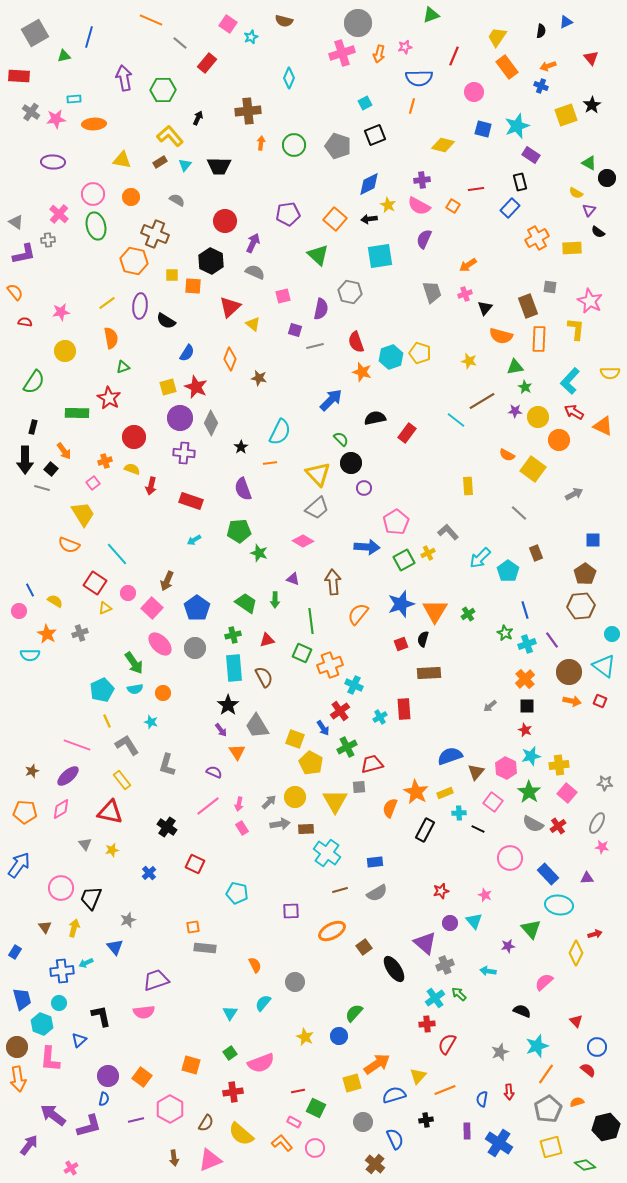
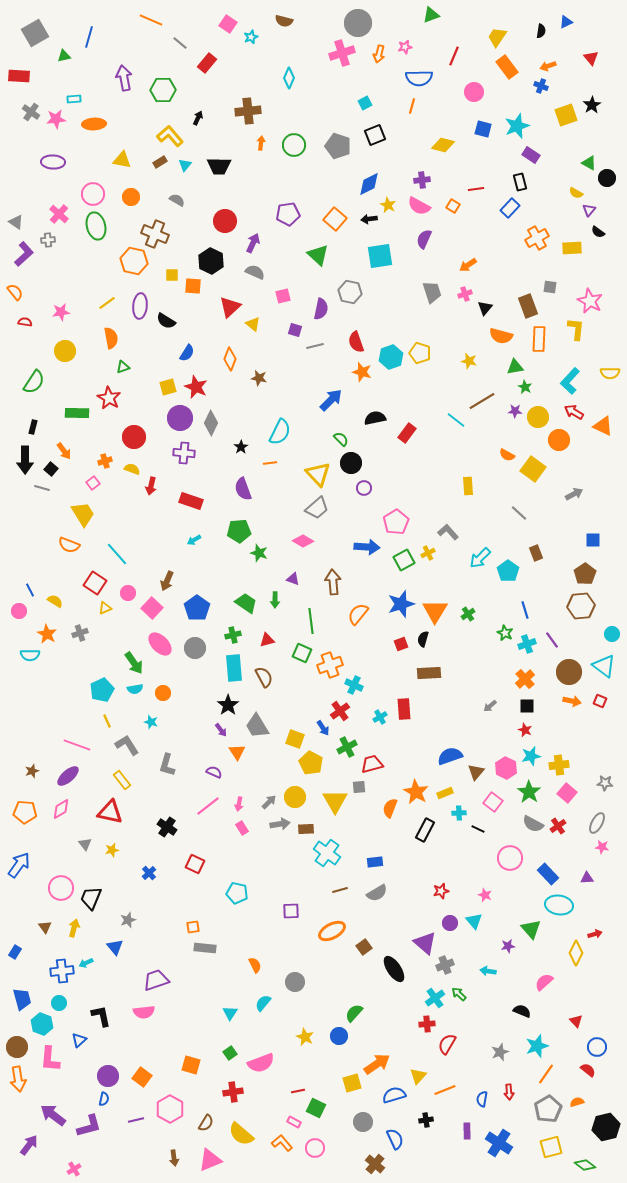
purple L-shape at (24, 254): rotated 30 degrees counterclockwise
pink cross at (71, 1168): moved 3 px right, 1 px down
